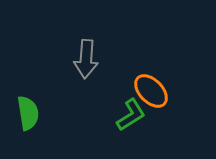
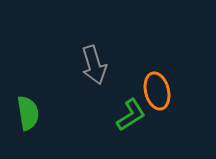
gray arrow: moved 8 px right, 6 px down; rotated 21 degrees counterclockwise
orange ellipse: moved 6 px right; rotated 30 degrees clockwise
